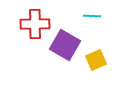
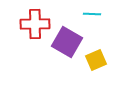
cyan line: moved 2 px up
purple square: moved 2 px right, 3 px up
